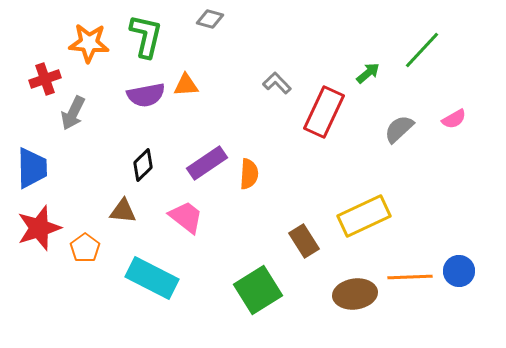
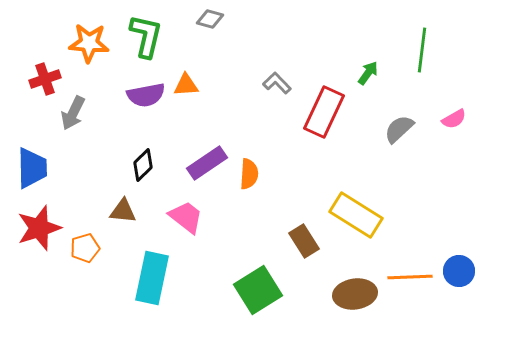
green line: rotated 36 degrees counterclockwise
green arrow: rotated 15 degrees counterclockwise
yellow rectangle: moved 8 px left, 1 px up; rotated 57 degrees clockwise
orange pentagon: rotated 20 degrees clockwise
cyan rectangle: rotated 75 degrees clockwise
